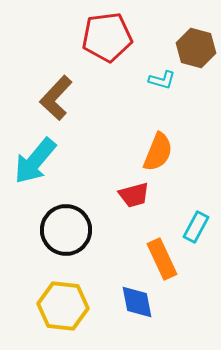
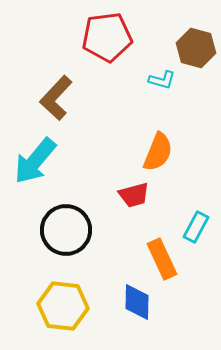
blue diamond: rotated 12 degrees clockwise
